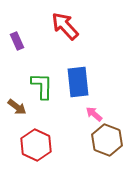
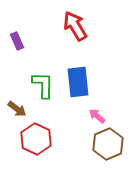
red arrow: moved 10 px right; rotated 12 degrees clockwise
green L-shape: moved 1 px right, 1 px up
brown arrow: moved 2 px down
pink arrow: moved 3 px right, 2 px down
brown hexagon: moved 1 px right, 4 px down; rotated 16 degrees clockwise
red hexagon: moved 6 px up
